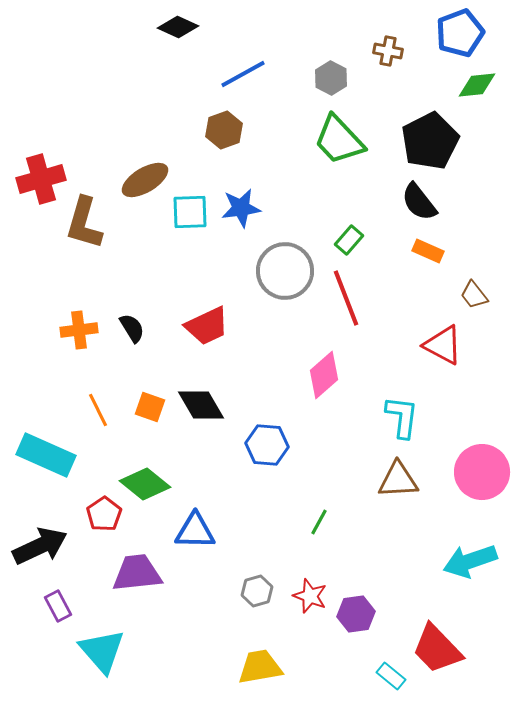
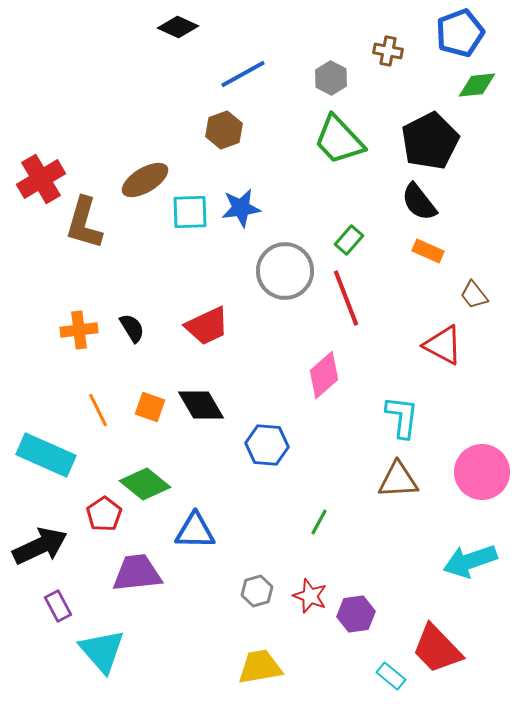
red cross at (41, 179): rotated 15 degrees counterclockwise
